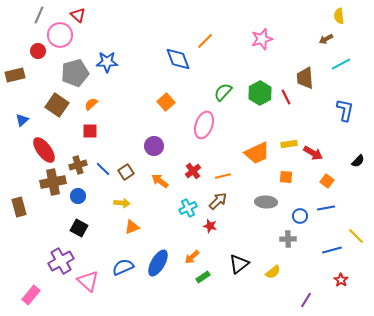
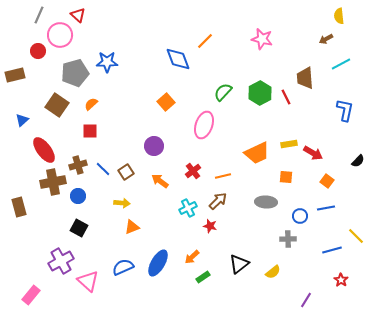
pink star at (262, 39): rotated 30 degrees clockwise
